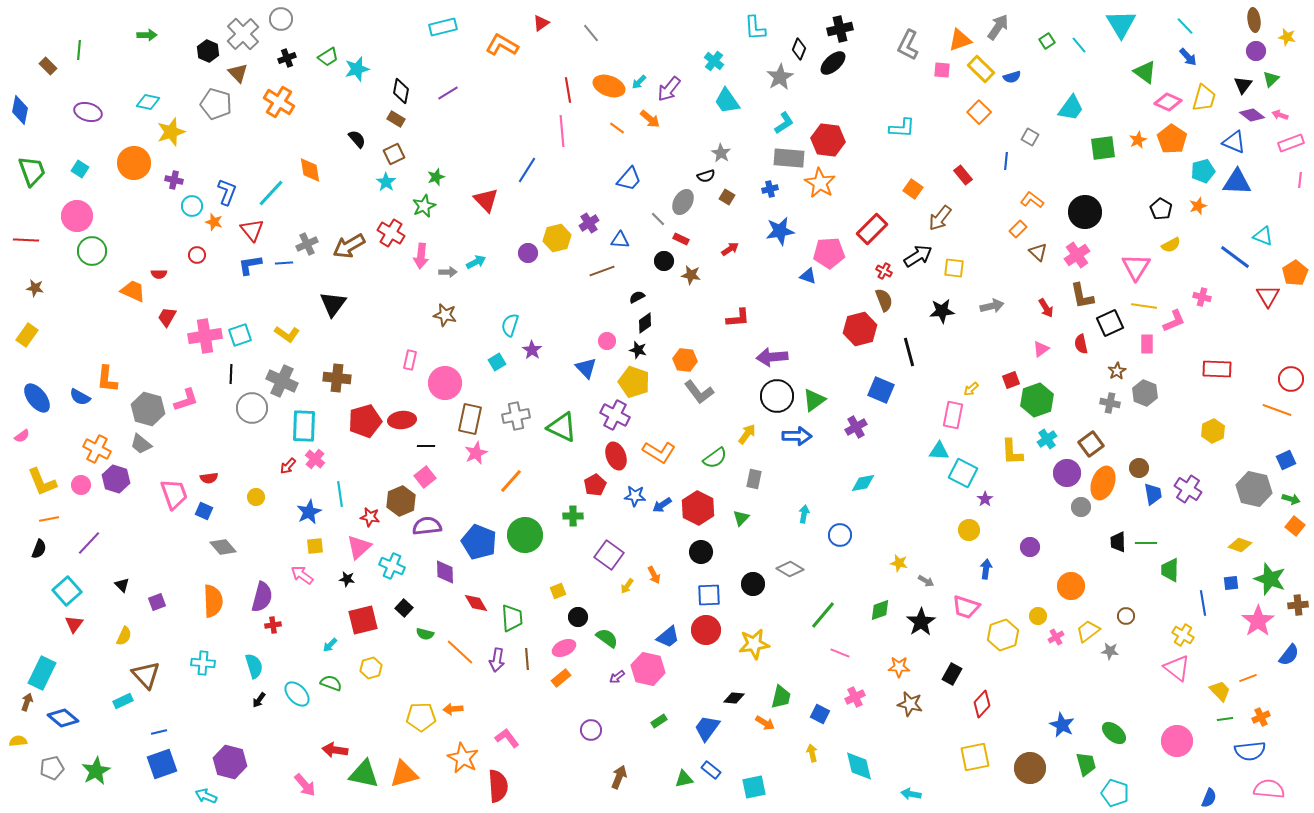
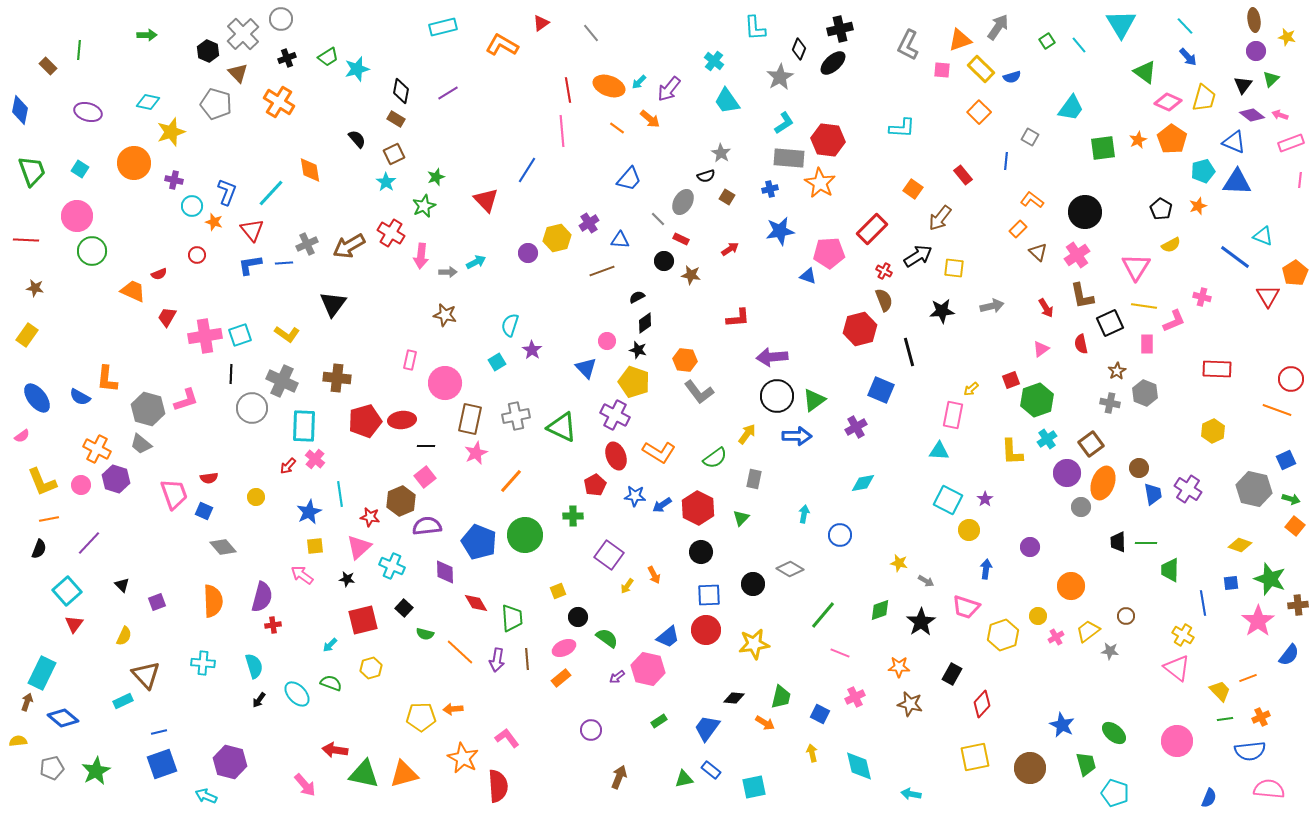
red semicircle at (159, 274): rotated 21 degrees counterclockwise
cyan square at (963, 473): moved 15 px left, 27 px down
